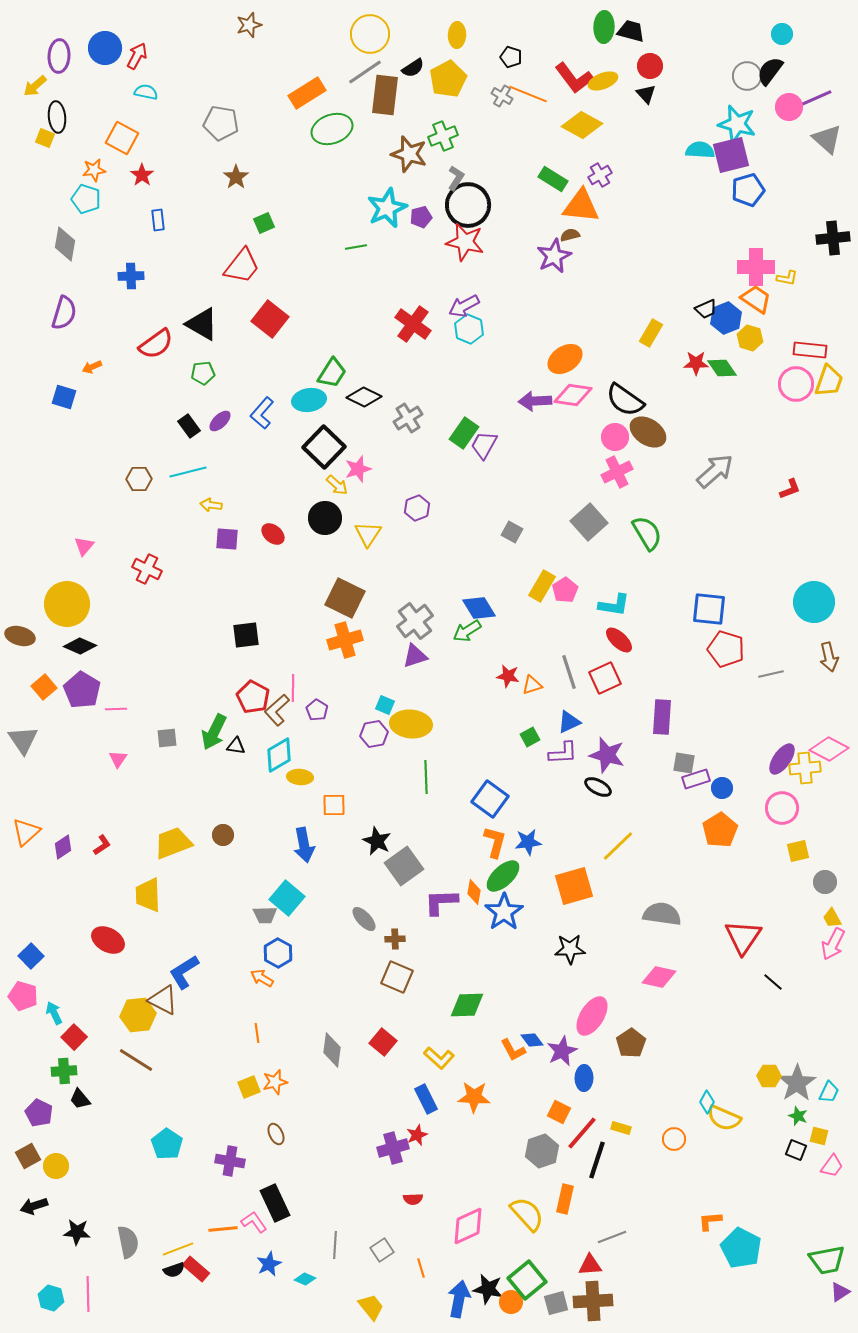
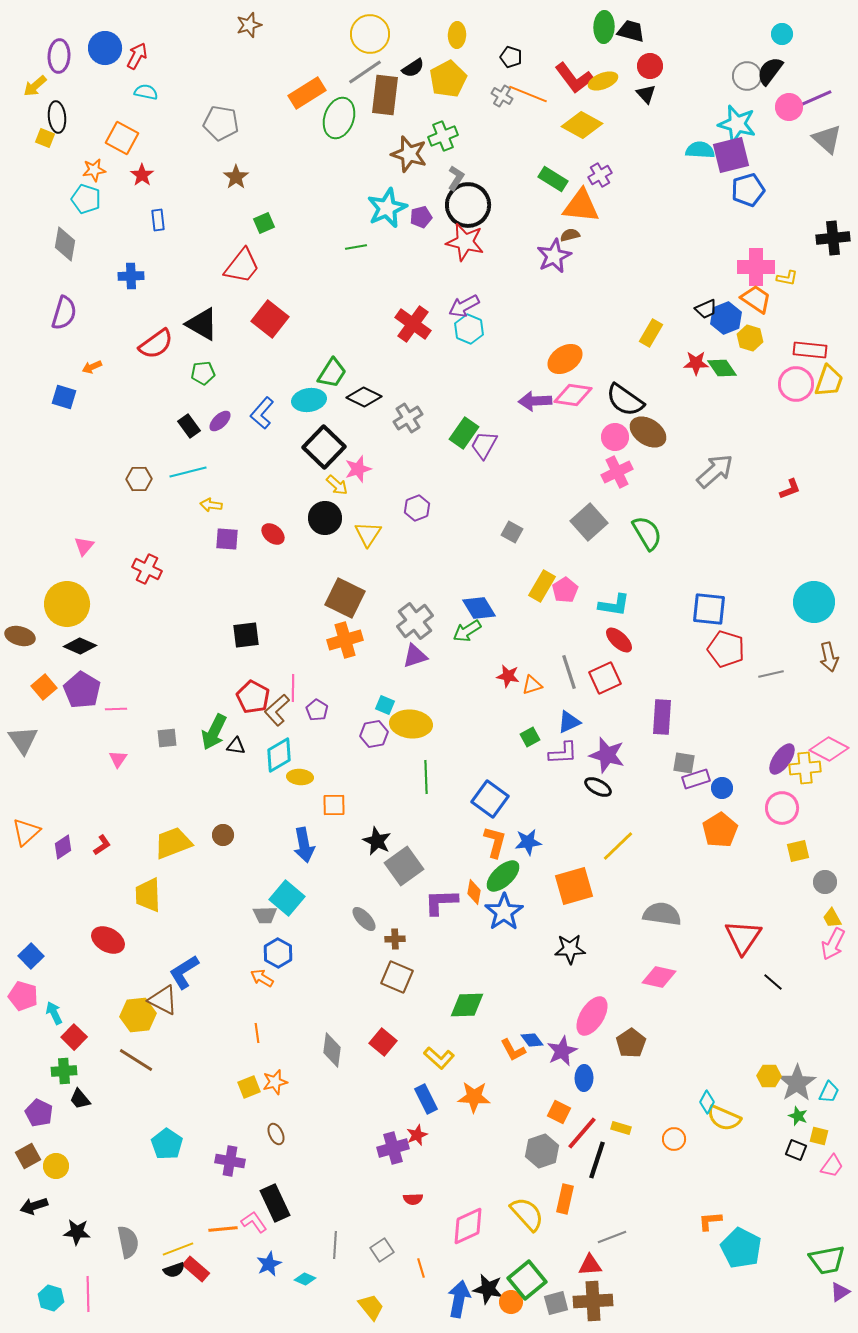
green ellipse at (332, 129): moved 7 px right, 11 px up; rotated 51 degrees counterclockwise
